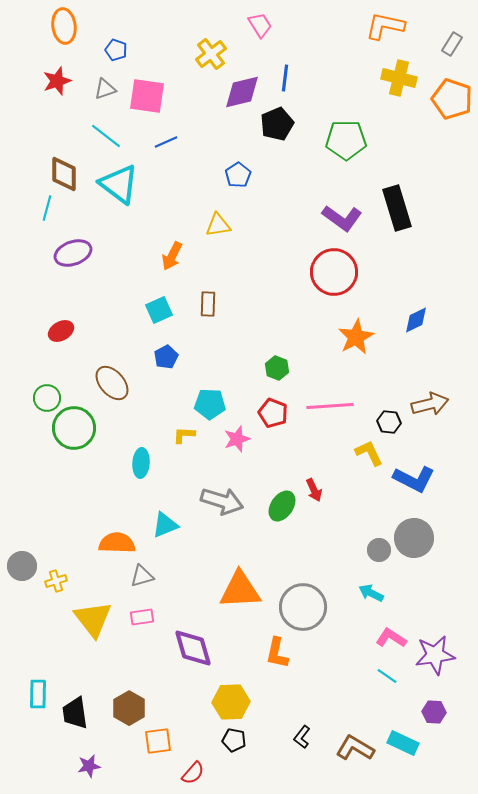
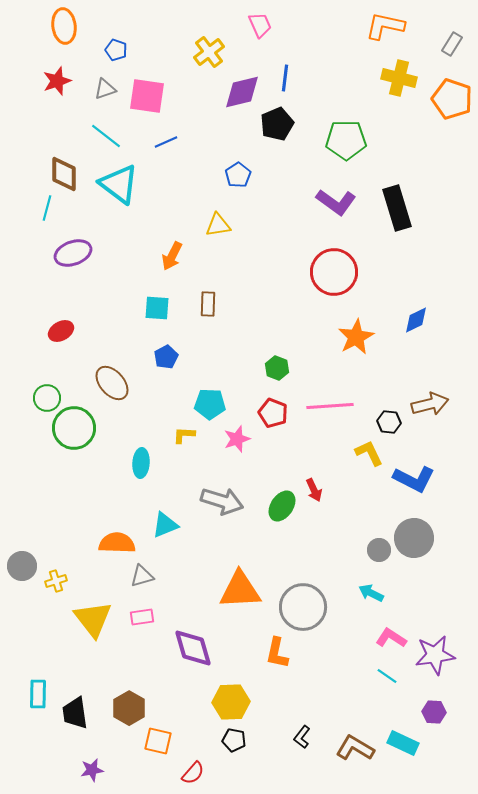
pink trapezoid at (260, 25): rotated 8 degrees clockwise
yellow cross at (211, 54): moved 2 px left, 2 px up
purple L-shape at (342, 218): moved 6 px left, 16 px up
cyan square at (159, 310): moved 2 px left, 2 px up; rotated 28 degrees clockwise
orange square at (158, 741): rotated 20 degrees clockwise
purple star at (89, 766): moved 3 px right, 4 px down
